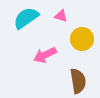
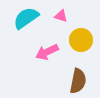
yellow circle: moved 1 px left, 1 px down
pink arrow: moved 2 px right, 3 px up
brown semicircle: rotated 20 degrees clockwise
